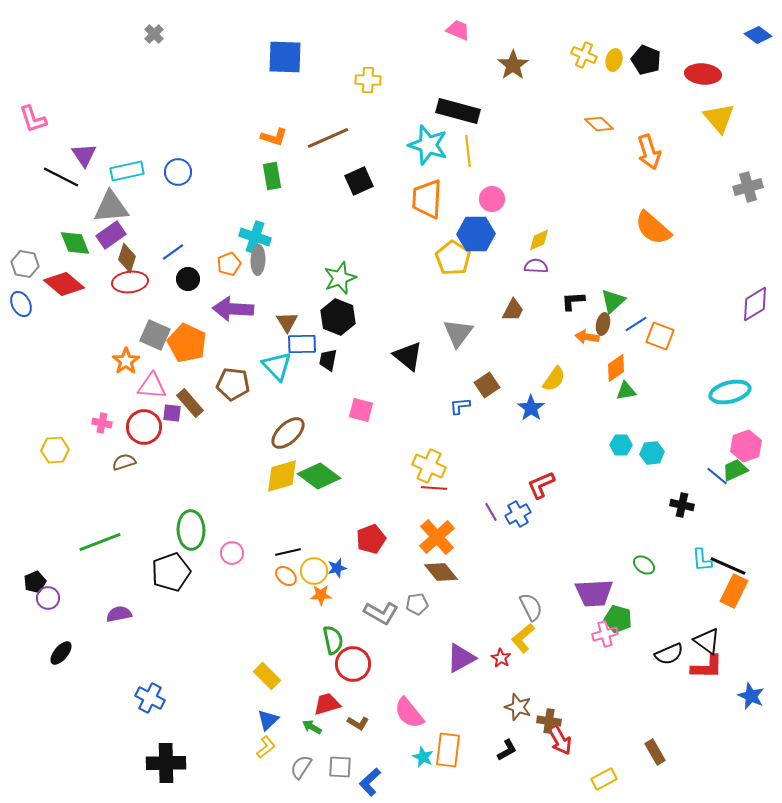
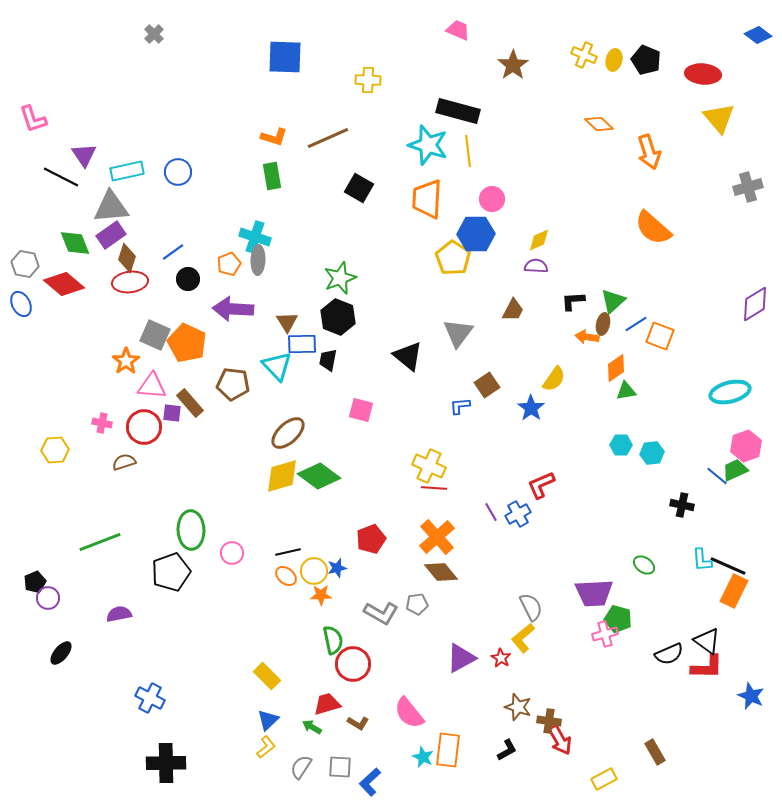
black square at (359, 181): moved 7 px down; rotated 36 degrees counterclockwise
